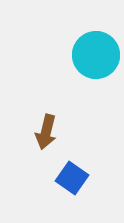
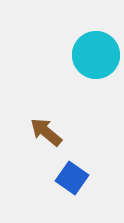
brown arrow: rotated 116 degrees clockwise
